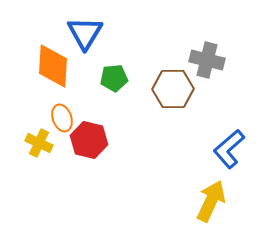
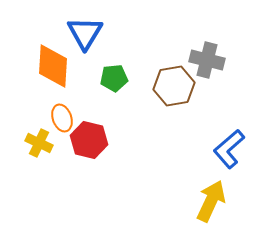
brown hexagon: moved 1 px right, 3 px up; rotated 9 degrees counterclockwise
